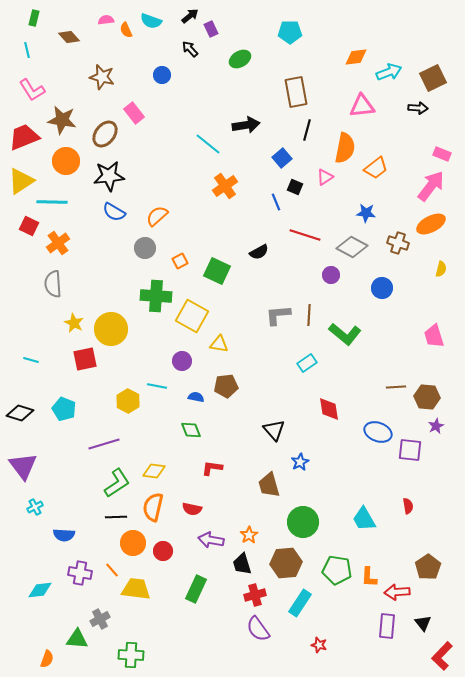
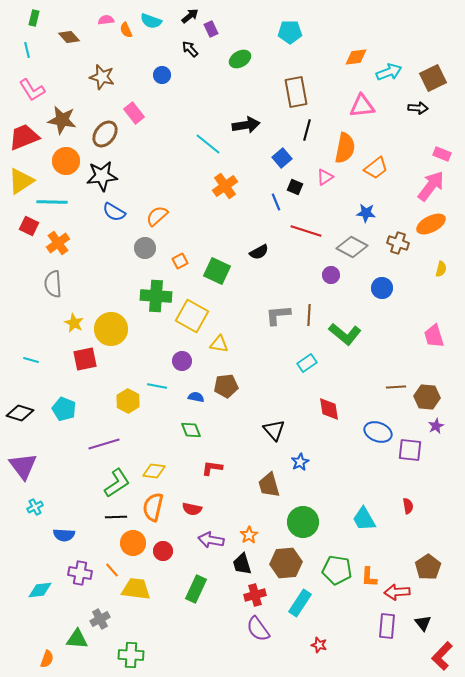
black star at (109, 176): moved 7 px left
red line at (305, 235): moved 1 px right, 4 px up
